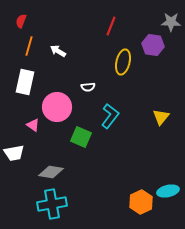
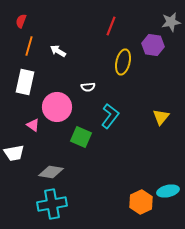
gray star: rotated 12 degrees counterclockwise
